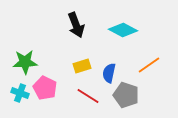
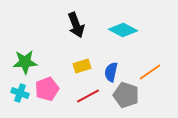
orange line: moved 1 px right, 7 px down
blue semicircle: moved 2 px right, 1 px up
pink pentagon: moved 2 px right, 1 px down; rotated 25 degrees clockwise
red line: rotated 60 degrees counterclockwise
